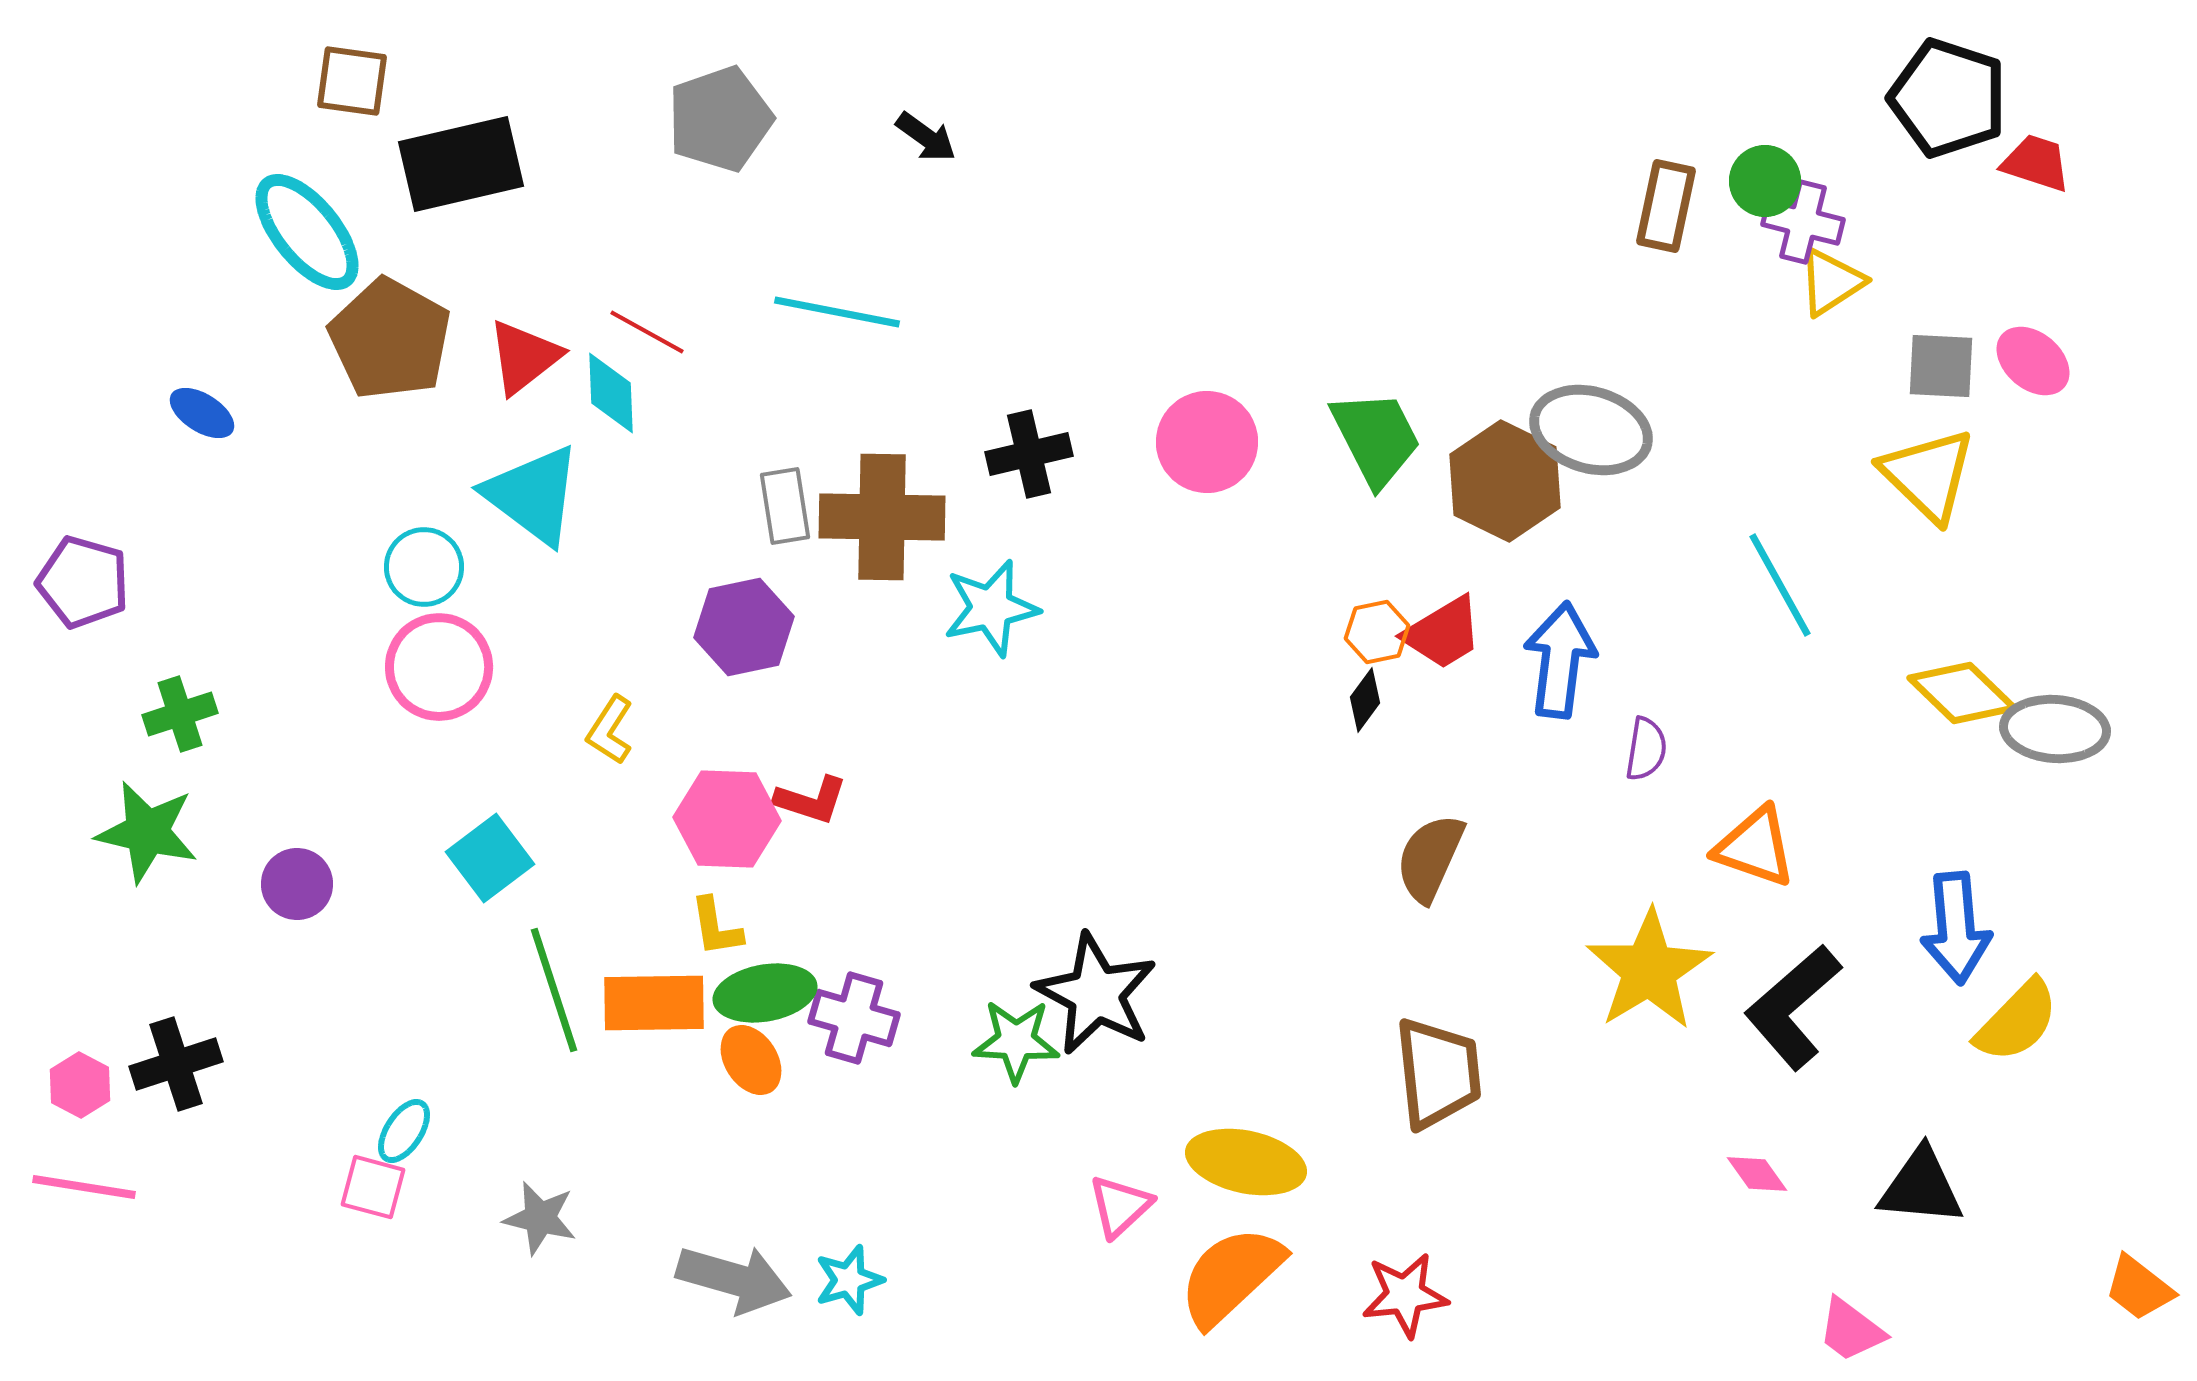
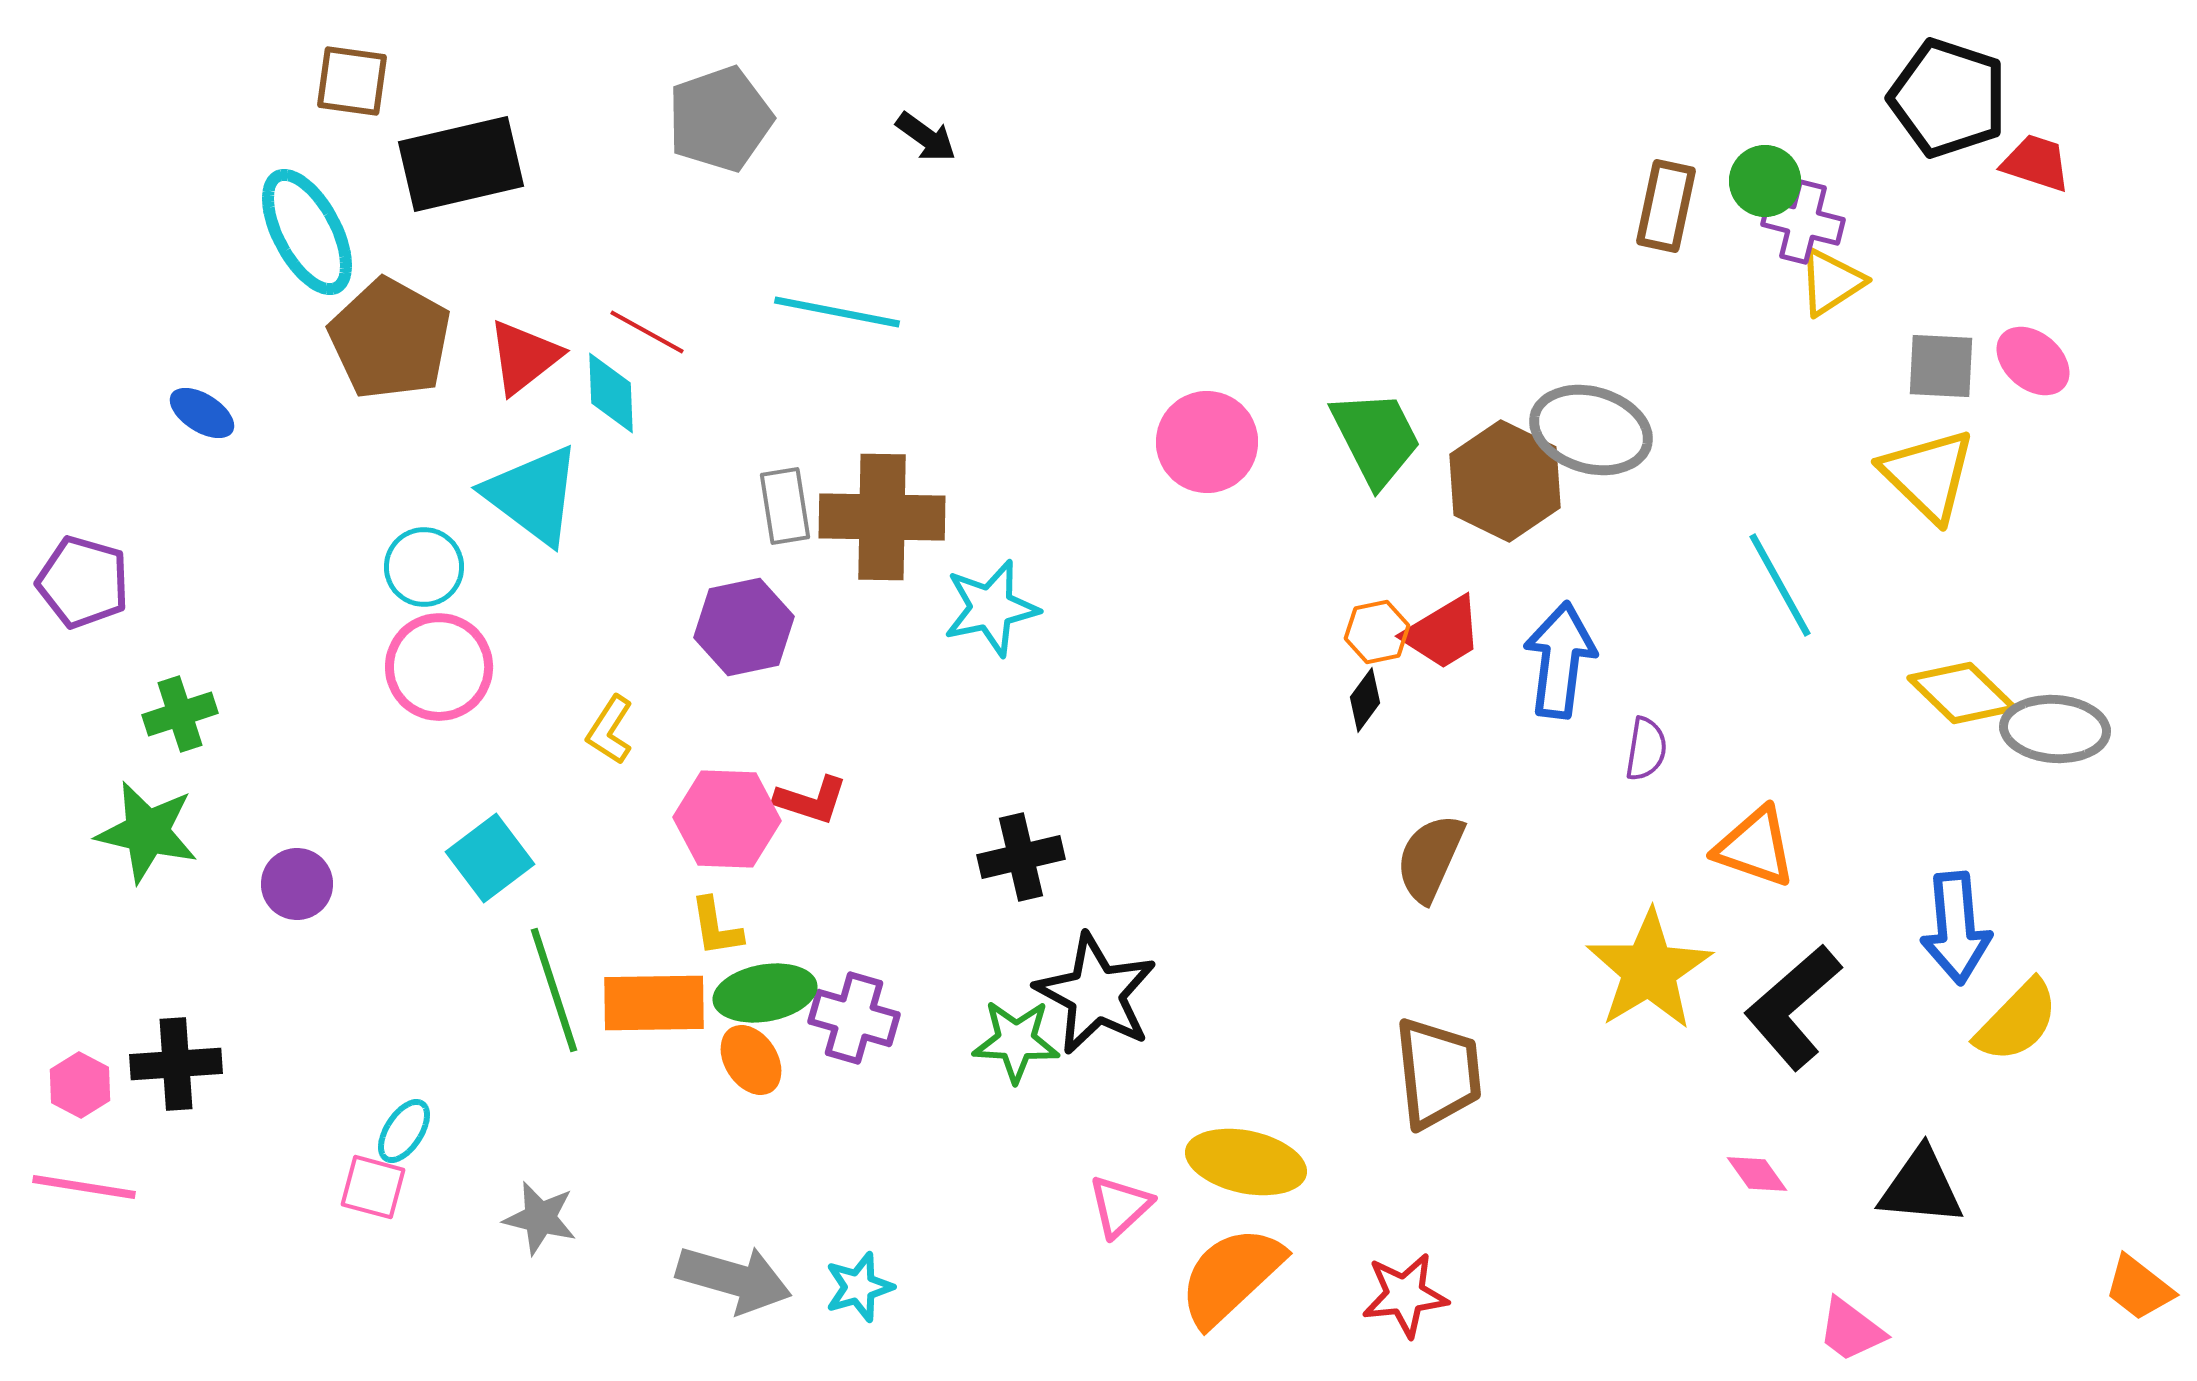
cyan ellipse at (307, 232): rotated 11 degrees clockwise
black cross at (1029, 454): moved 8 px left, 403 px down
black cross at (176, 1064): rotated 14 degrees clockwise
cyan star at (849, 1280): moved 10 px right, 7 px down
